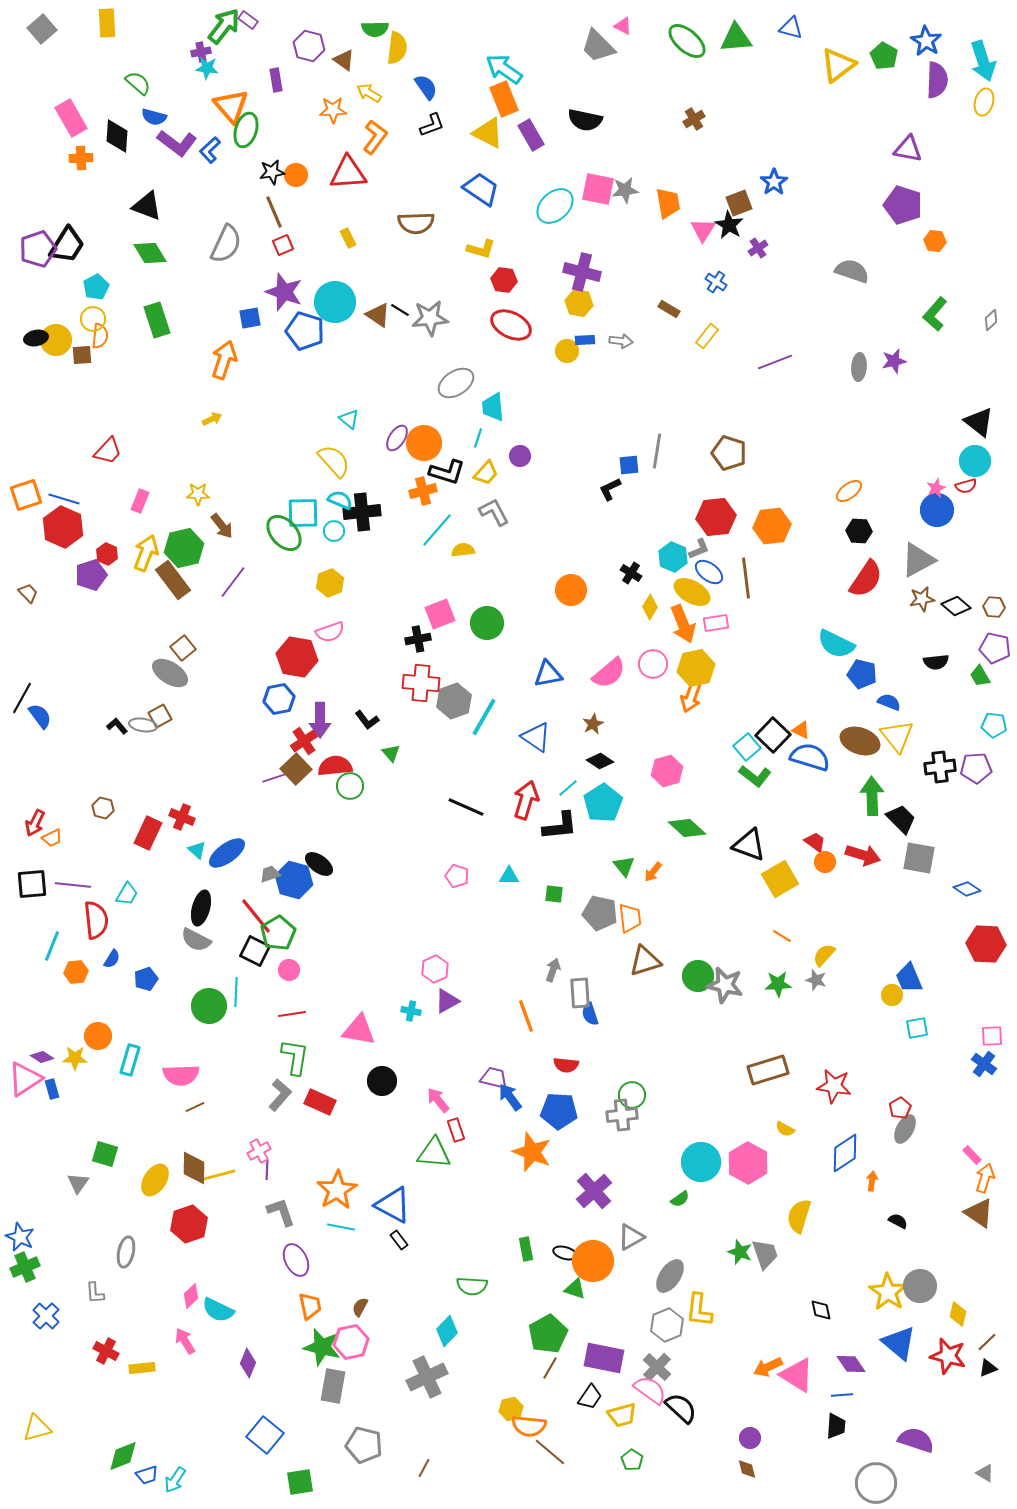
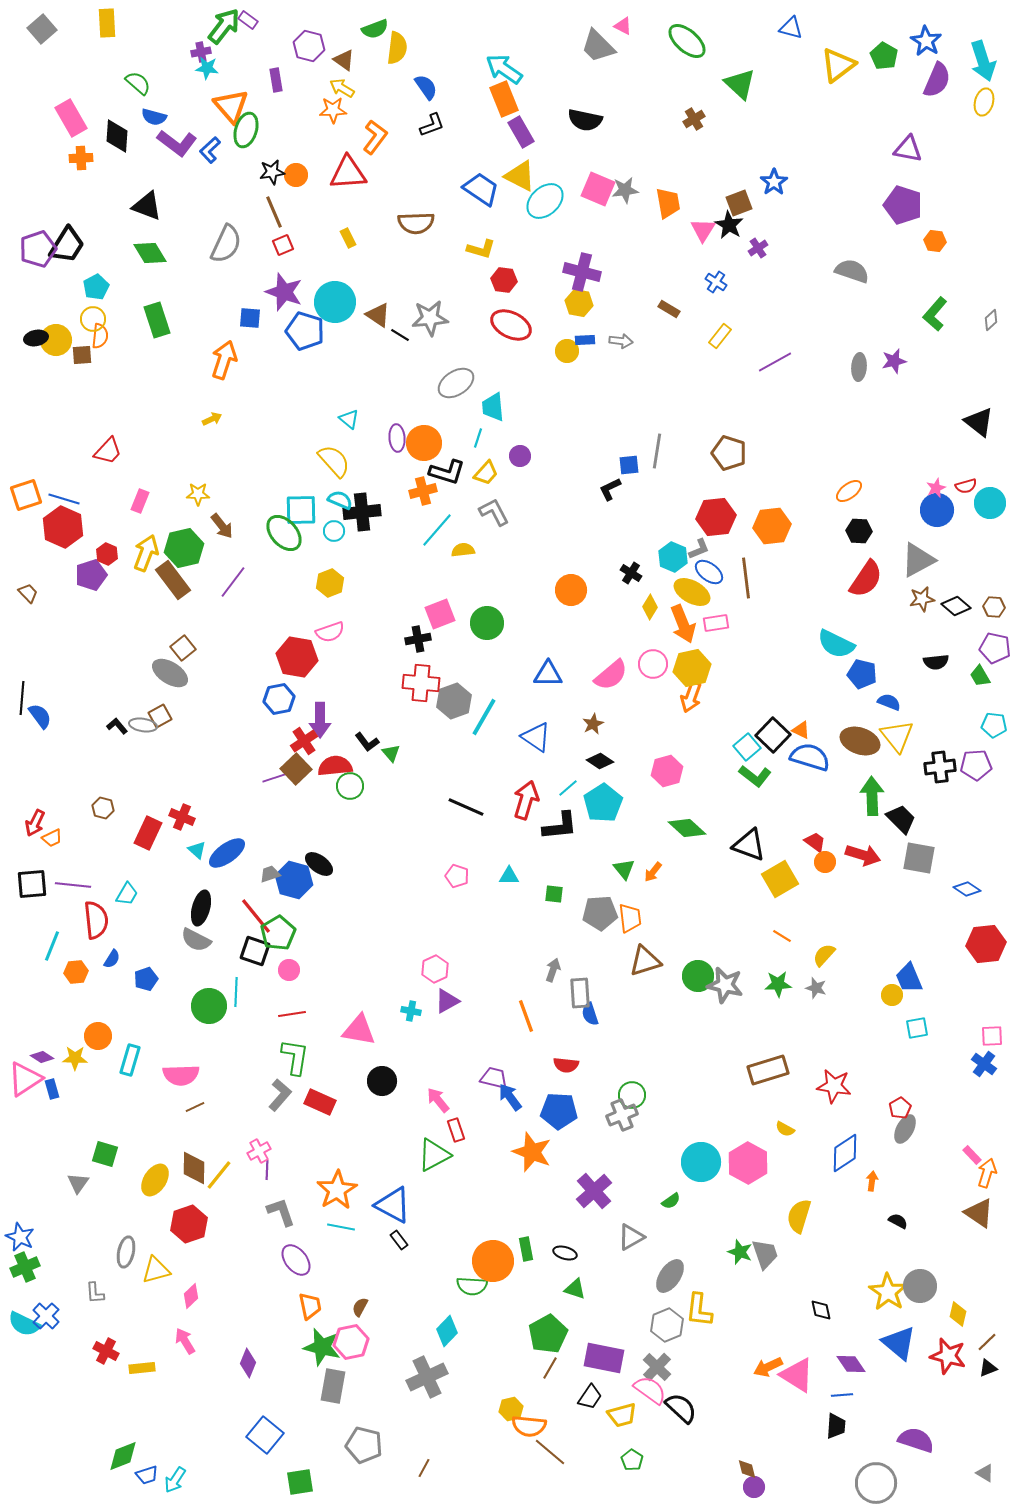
green semicircle at (375, 29): rotated 20 degrees counterclockwise
green triangle at (736, 38): moved 4 px right, 46 px down; rotated 48 degrees clockwise
purple semicircle at (937, 80): rotated 21 degrees clockwise
yellow arrow at (369, 93): moved 27 px left, 5 px up
yellow triangle at (488, 133): moved 32 px right, 43 px down
purple rectangle at (531, 135): moved 10 px left, 3 px up
pink square at (598, 189): rotated 12 degrees clockwise
cyan ellipse at (555, 206): moved 10 px left, 5 px up
black line at (400, 310): moved 25 px down
blue square at (250, 318): rotated 15 degrees clockwise
yellow rectangle at (707, 336): moved 13 px right
purple line at (775, 362): rotated 8 degrees counterclockwise
purple ellipse at (397, 438): rotated 36 degrees counterclockwise
cyan circle at (975, 461): moved 15 px right, 42 px down
cyan square at (303, 513): moved 2 px left, 3 px up
yellow hexagon at (696, 668): moved 4 px left
pink semicircle at (609, 673): moved 2 px right, 2 px down
blue triangle at (548, 674): rotated 12 degrees clockwise
black line at (22, 698): rotated 24 degrees counterclockwise
black L-shape at (367, 720): moved 22 px down
purple pentagon at (976, 768): moved 3 px up
green triangle at (624, 866): moved 3 px down
gray pentagon at (600, 913): rotated 16 degrees counterclockwise
red hexagon at (986, 944): rotated 9 degrees counterclockwise
black square at (255, 951): rotated 8 degrees counterclockwise
gray star at (816, 980): moved 8 px down
gray cross at (622, 1115): rotated 16 degrees counterclockwise
green triangle at (434, 1153): moved 2 px down; rotated 33 degrees counterclockwise
yellow line at (219, 1175): rotated 36 degrees counterclockwise
orange arrow at (985, 1178): moved 2 px right, 5 px up
green semicircle at (680, 1199): moved 9 px left, 2 px down
purple ellipse at (296, 1260): rotated 12 degrees counterclockwise
orange circle at (593, 1261): moved 100 px left
cyan semicircle at (218, 1310): moved 194 px left, 14 px down
yellow triangle at (37, 1428): moved 119 px right, 158 px up
purple circle at (750, 1438): moved 4 px right, 49 px down
